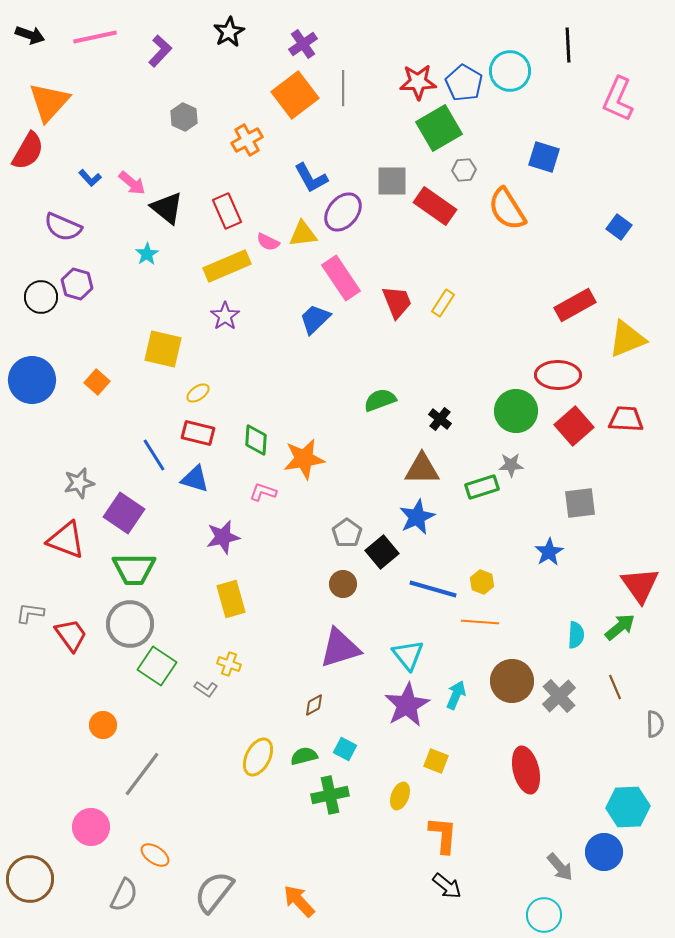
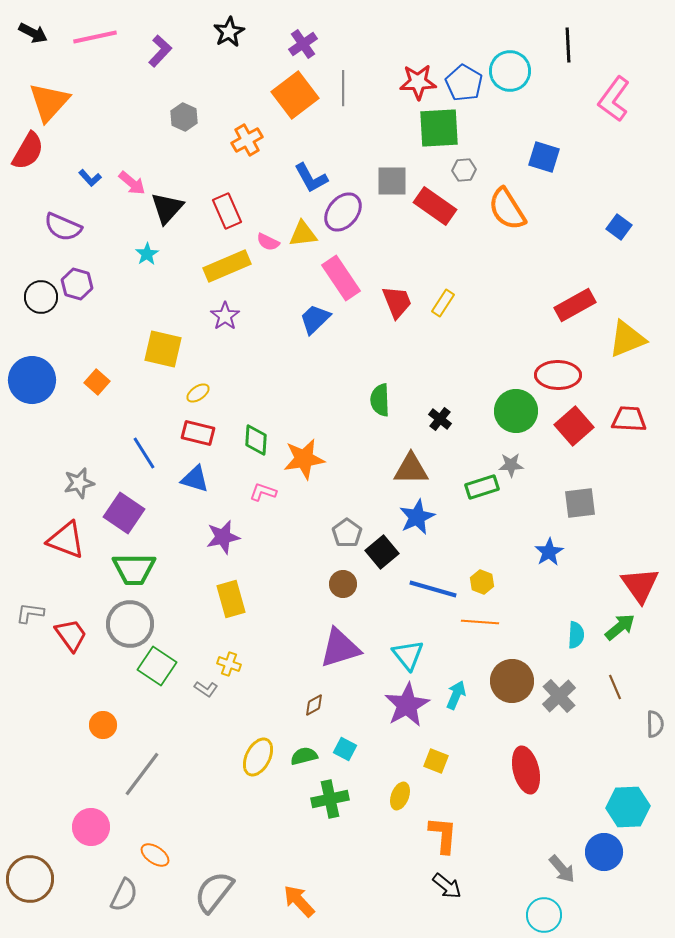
black arrow at (30, 35): moved 3 px right, 2 px up; rotated 8 degrees clockwise
pink L-shape at (618, 99): moved 4 px left; rotated 12 degrees clockwise
green square at (439, 128): rotated 27 degrees clockwise
black triangle at (167, 208): rotated 33 degrees clockwise
green semicircle at (380, 400): rotated 72 degrees counterclockwise
red trapezoid at (626, 419): moved 3 px right
blue line at (154, 455): moved 10 px left, 2 px up
brown triangle at (422, 469): moved 11 px left
green cross at (330, 795): moved 4 px down
gray arrow at (560, 867): moved 2 px right, 2 px down
